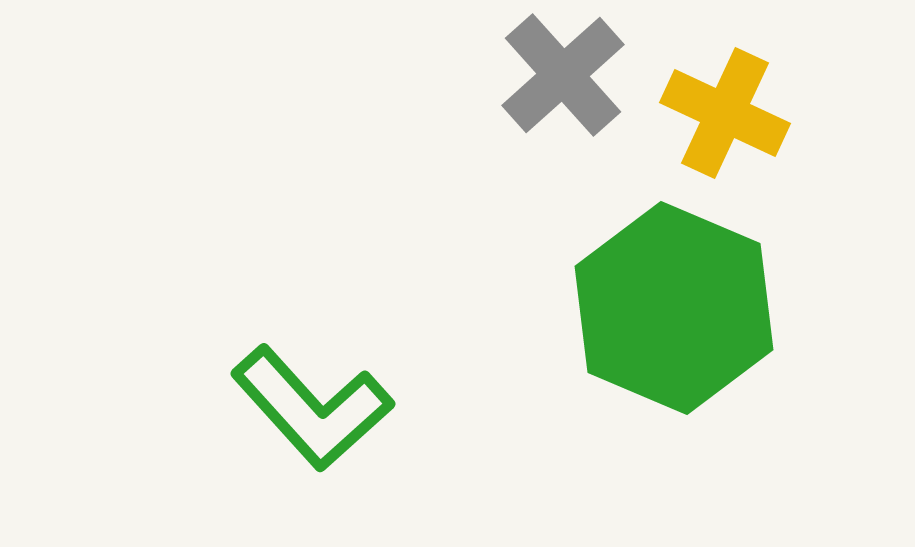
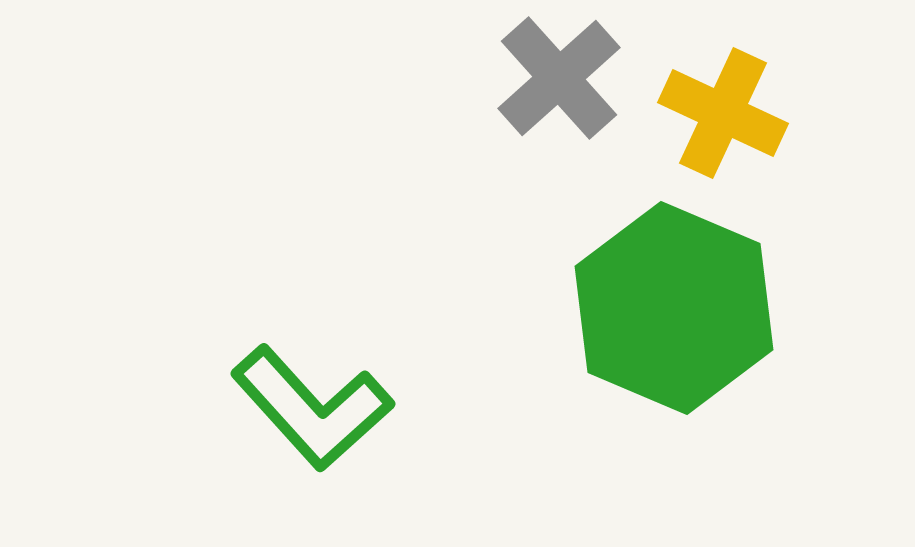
gray cross: moved 4 px left, 3 px down
yellow cross: moved 2 px left
